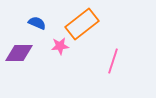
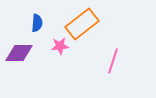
blue semicircle: rotated 72 degrees clockwise
